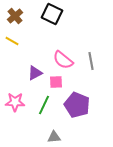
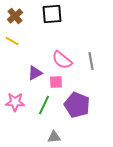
black square: rotated 30 degrees counterclockwise
pink semicircle: moved 1 px left
